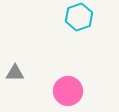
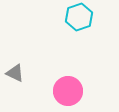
gray triangle: rotated 24 degrees clockwise
